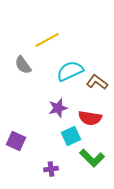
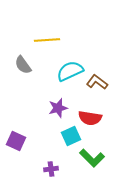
yellow line: rotated 25 degrees clockwise
